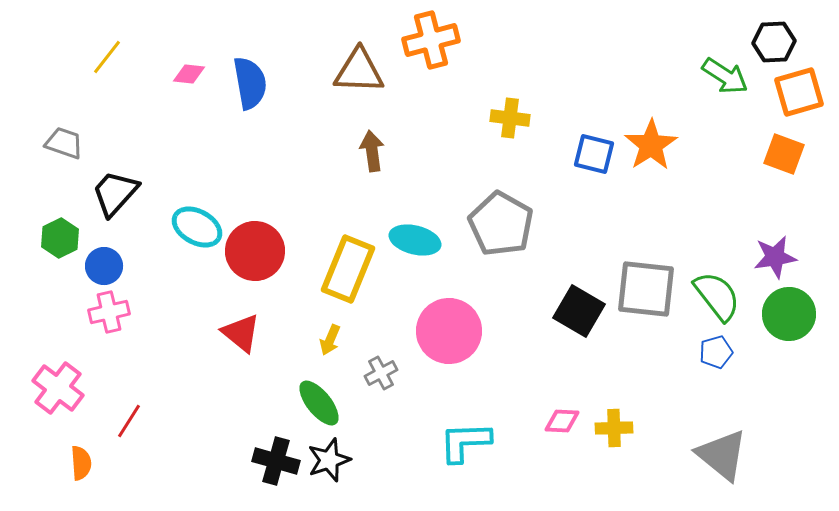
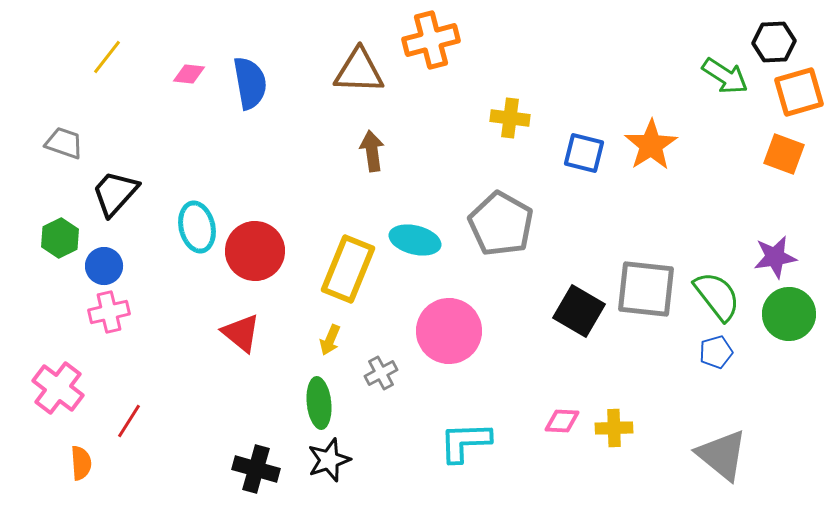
blue square at (594, 154): moved 10 px left, 1 px up
cyan ellipse at (197, 227): rotated 48 degrees clockwise
green ellipse at (319, 403): rotated 33 degrees clockwise
black cross at (276, 461): moved 20 px left, 8 px down
